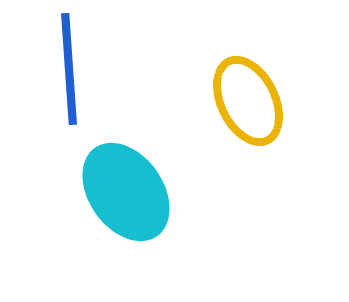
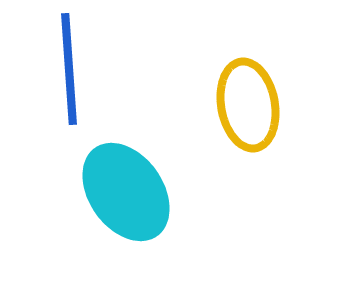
yellow ellipse: moved 4 px down; rotated 16 degrees clockwise
